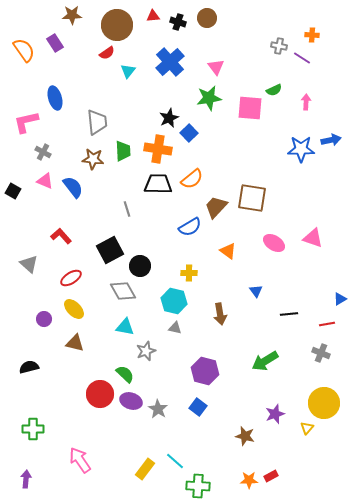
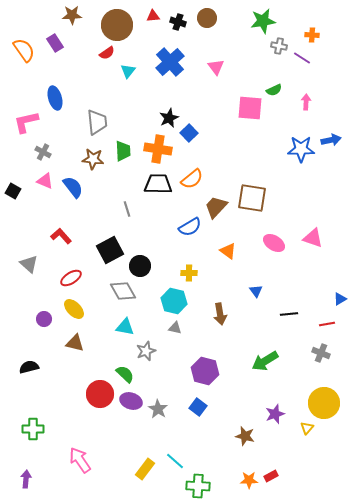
green star at (209, 98): moved 54 px right, 77 px up
